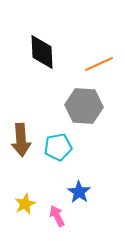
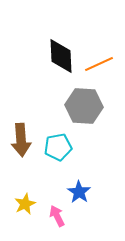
black diamond: moved 19 px right, 4 px down
